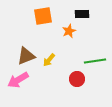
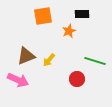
green line: rotated 25 degrees clockwise
pink arrow: rotated 125 degrees counterclockwise
